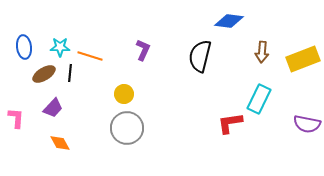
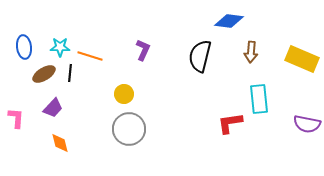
brown arrow: moved 11 px left
yellow rectangle: moved 1 px left; rotated 44 degrees clockwise
cyan rectangle: rotated 32 degrees counterclockwise
gray circle: moved 2 px right, 1 px down
orange diamond: rotated 15 degrees clockwise
